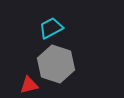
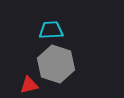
cyan trapezoid: moved 2 px down; rotated 25 degrees clockwise
